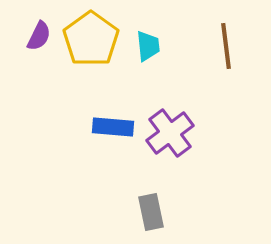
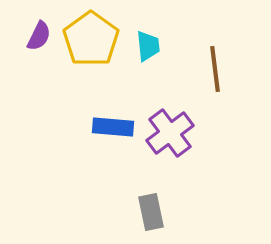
brown line: moved 11 px left, 23 px down
